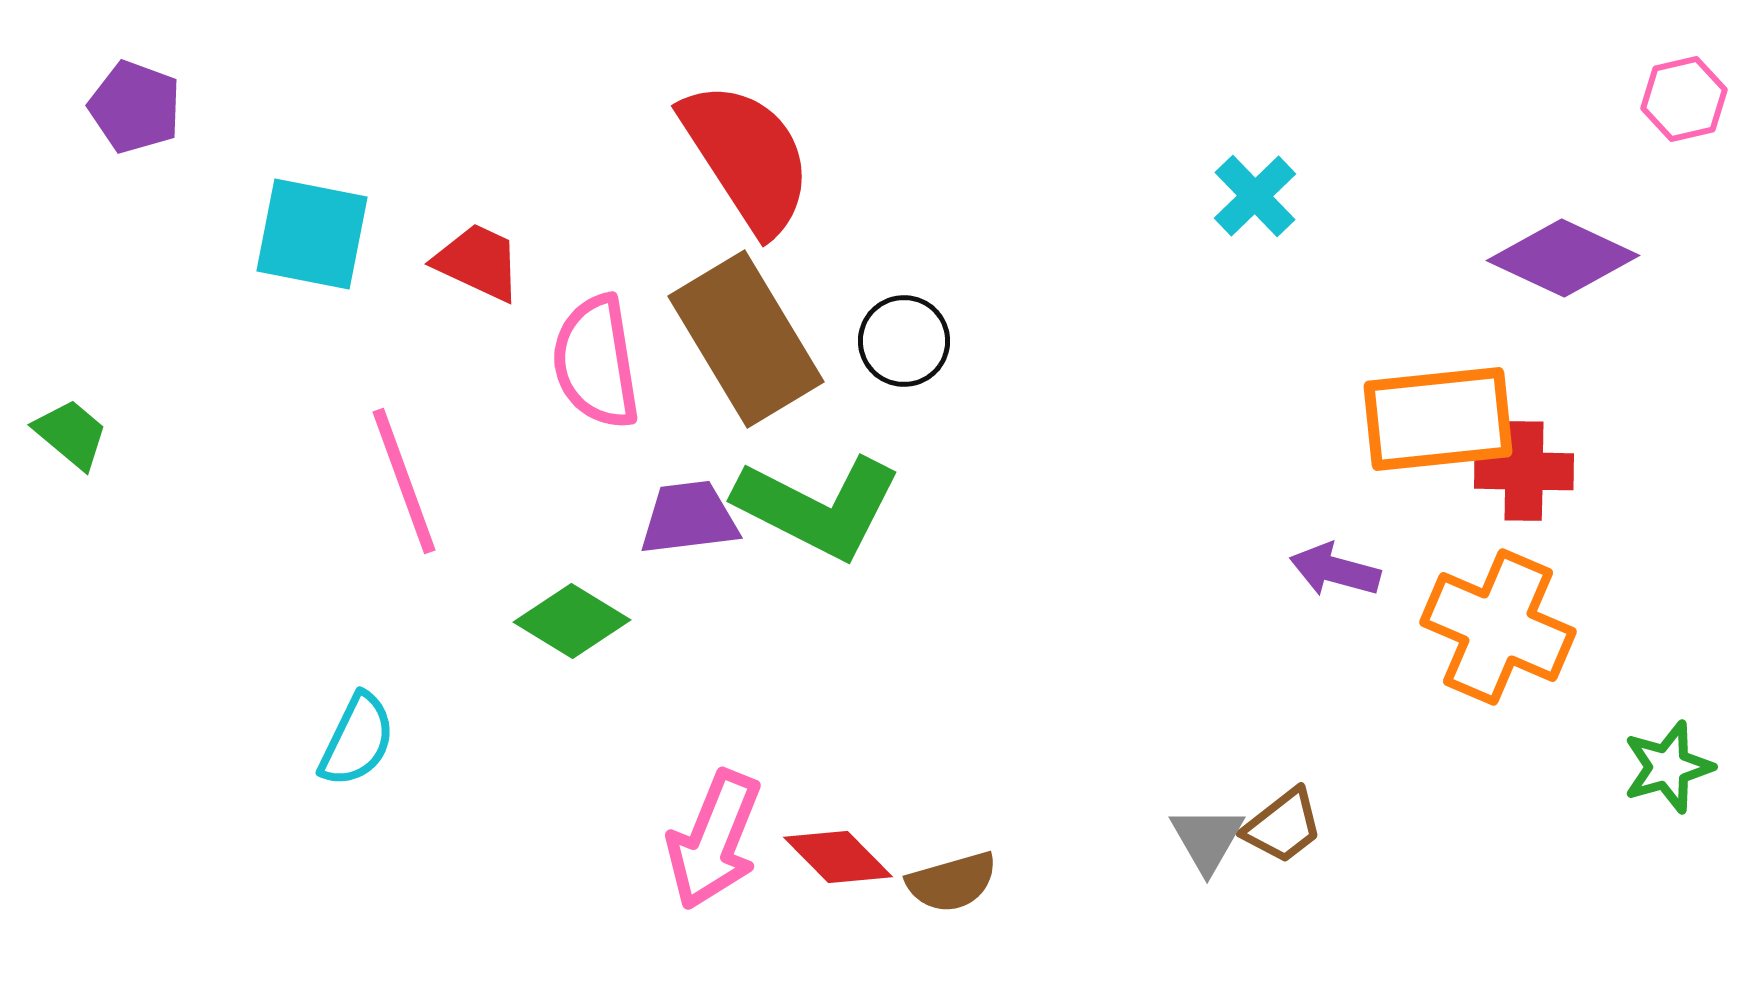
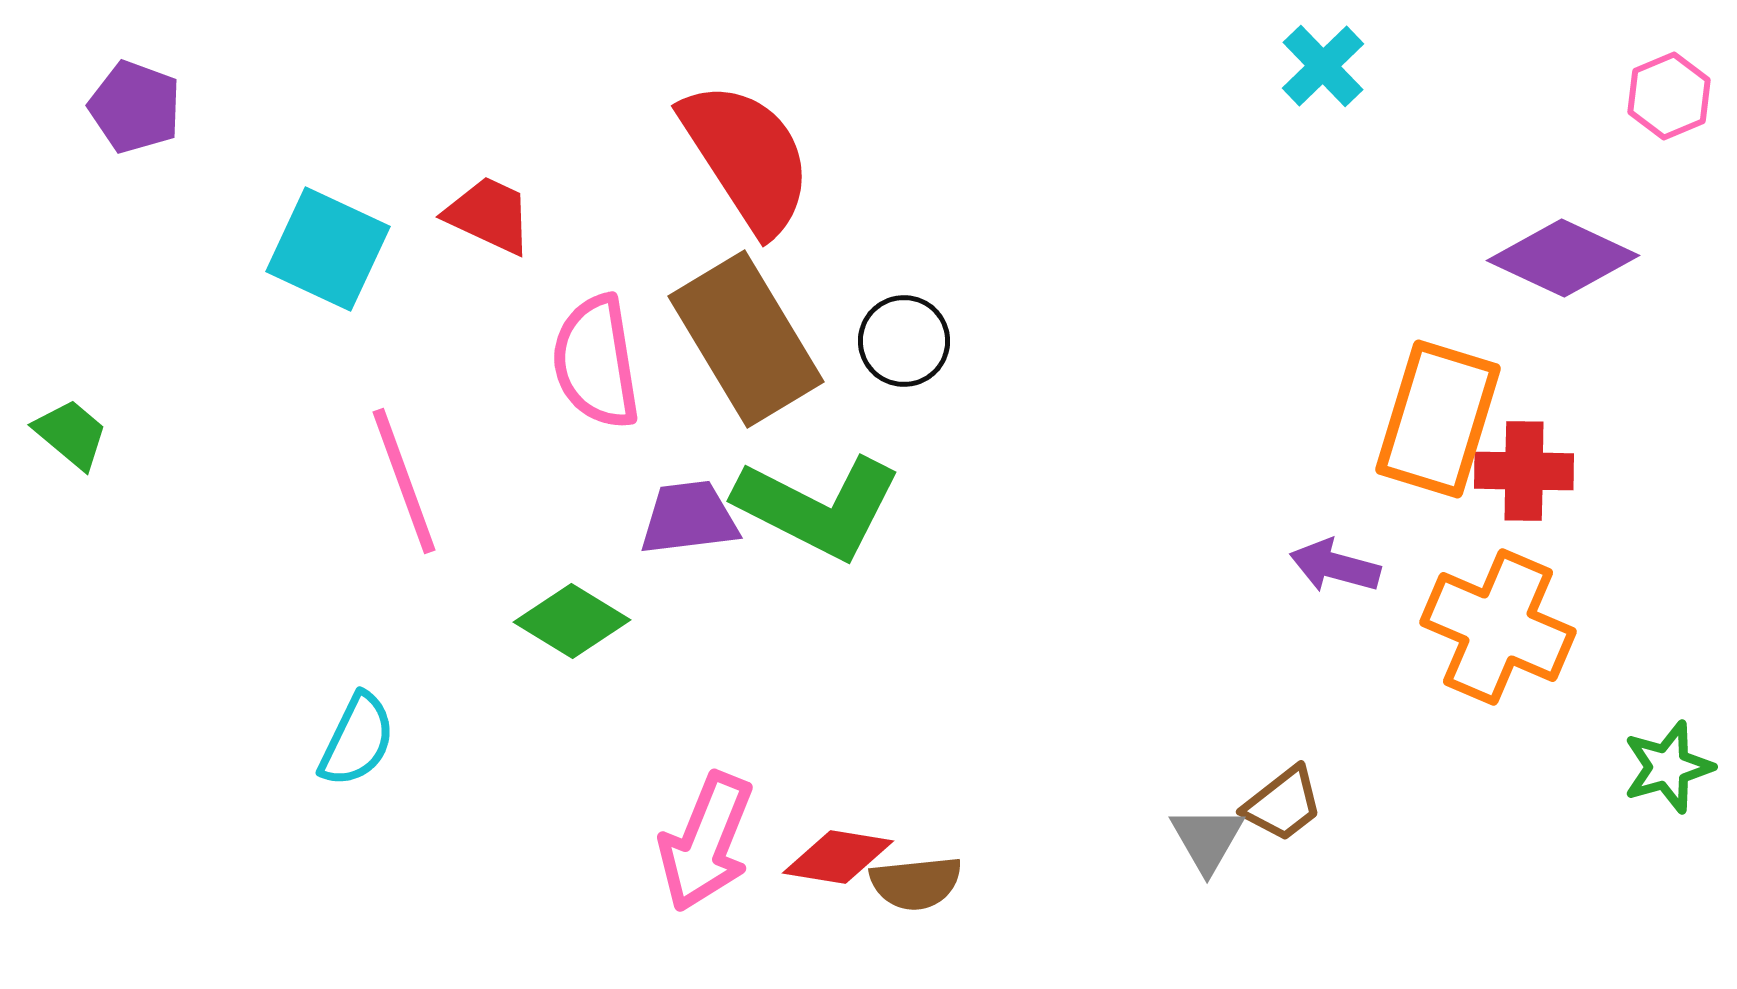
pink hexagon: moved 15 px left, 3 px up; rotated 10 degrees counterclockwise
cyan cross: moved 68 px right, 130 px up
cyan square: moved 16 px right, 15 px down; rotated 14 degrees clockwise
red trapezoid: moved 11 px right, 47 px up
orange rectangle: rotated 67 degrees counterclockwise
purple arrow: moved 4 px up
brown trapezoid: moved 22 px up
pink arrow: moved 8 px left, 2 px down
red diamond: rotated 36 degrees counterclockwise
brown semicircle: moved 36 px left, 1 px down; rotated 10 degrees clockwise
